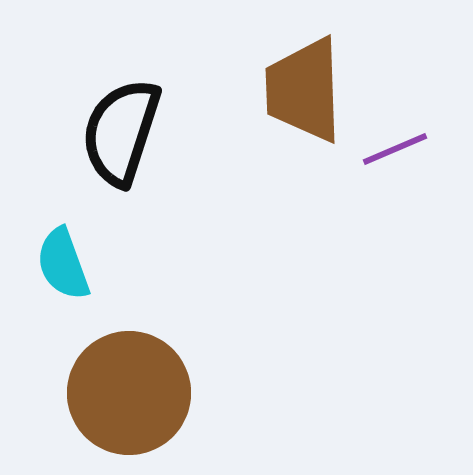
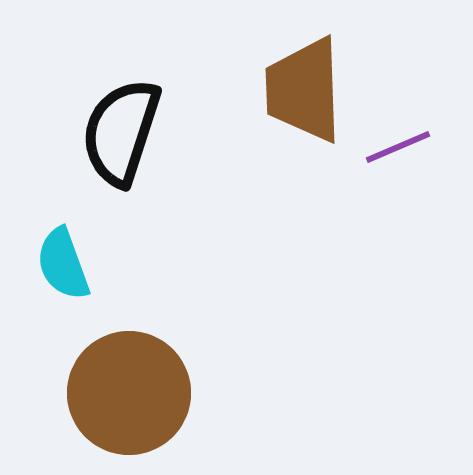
purple line: moved 3 px right, 2 px up
